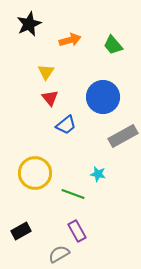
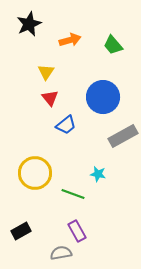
gray semicircle: moved 2 px right, 1 px up; rotated 20 degrees clockwise
